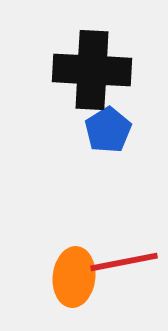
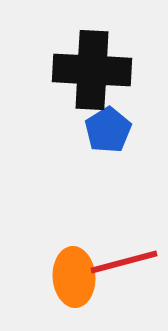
red line: rotated 4 degrees counterclockwise
orange ellipse: rotated 10 degrees counterclockwise
